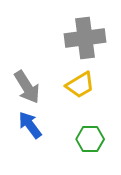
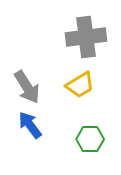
gray cross: moved 1 px right, 1 px up
